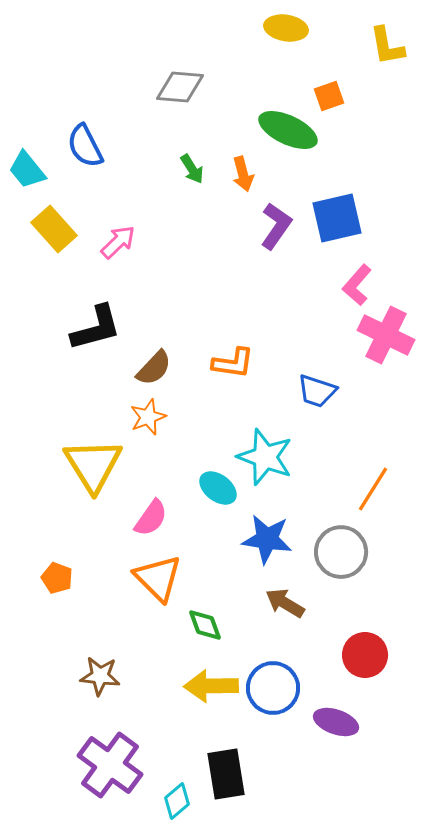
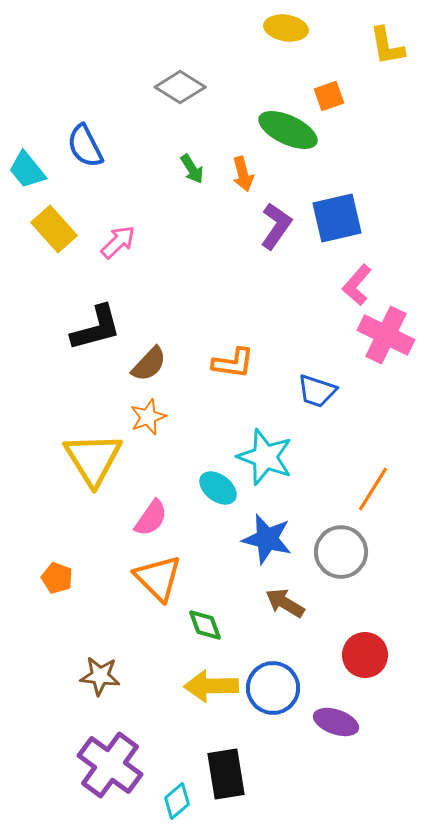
gray diamond: rotated 27 degrees clockwise
brown semicircle: moved 5 px left, 4 px up
yellow triangle: moved 6 px up
blue star: rotated 6 degrees clockwise
